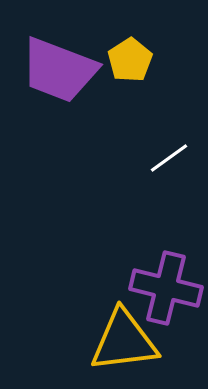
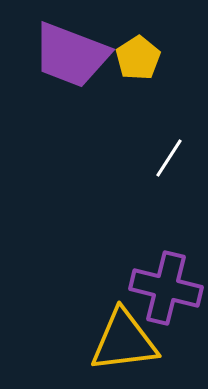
yellow pentagon: moved 8 px right, 2 px up
purple trapezoid: moved 12 px right, 15 px up
white line: rotated 21 degrees counterclockwise
